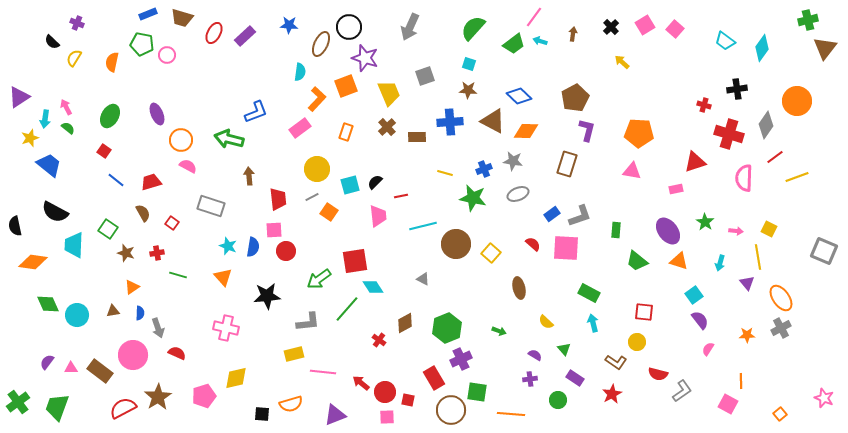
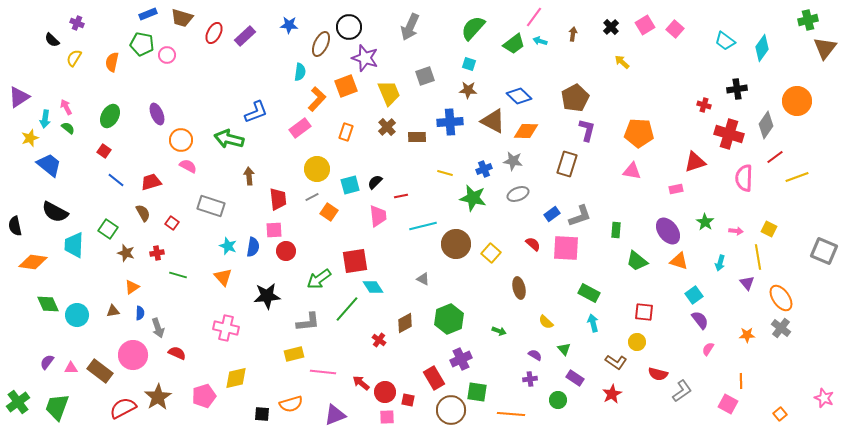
black semicircle at (52, 42): moved 2 px up
green hexagon at (447, 328): moved 2 px right, 9 px up
gray cross at (781, 328): rotated 24 degrees counterclockwise
